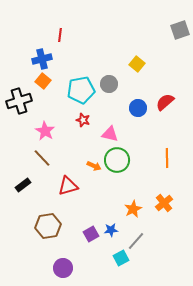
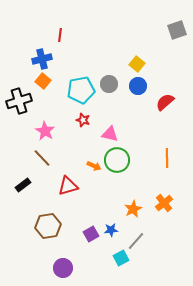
gray square: moved 3 px left
blue circle: moved 22 px up
